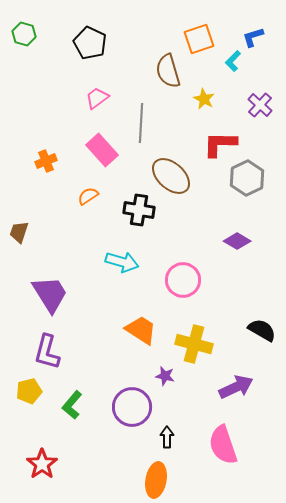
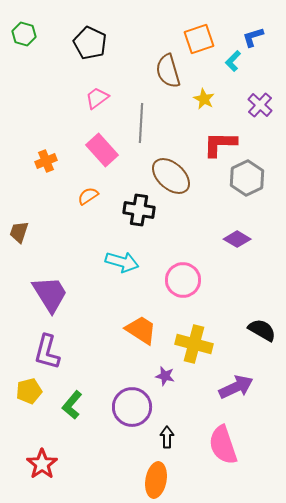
purple diamond: moved 2 px up
